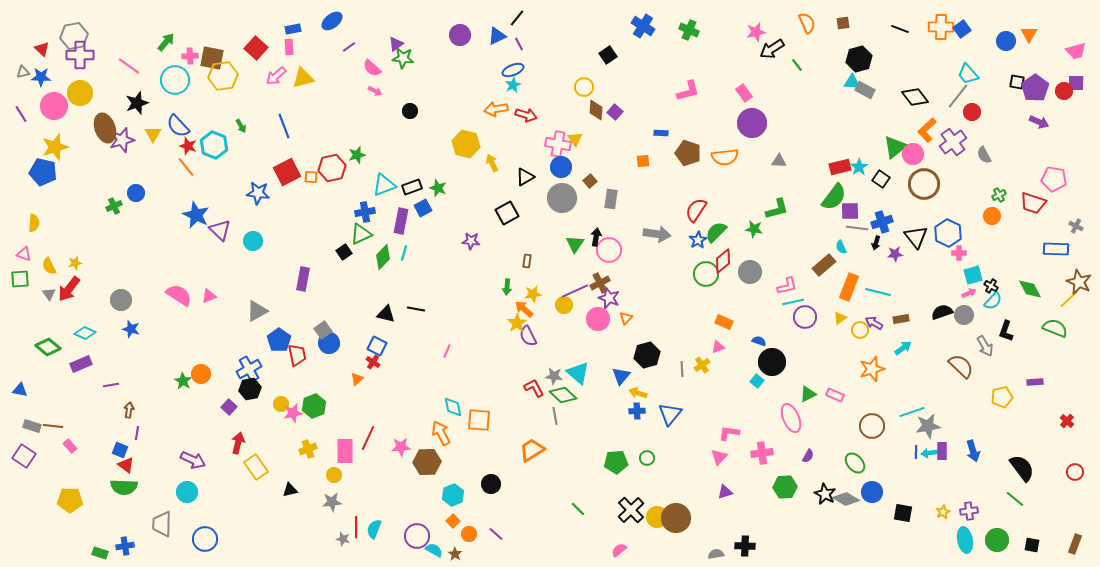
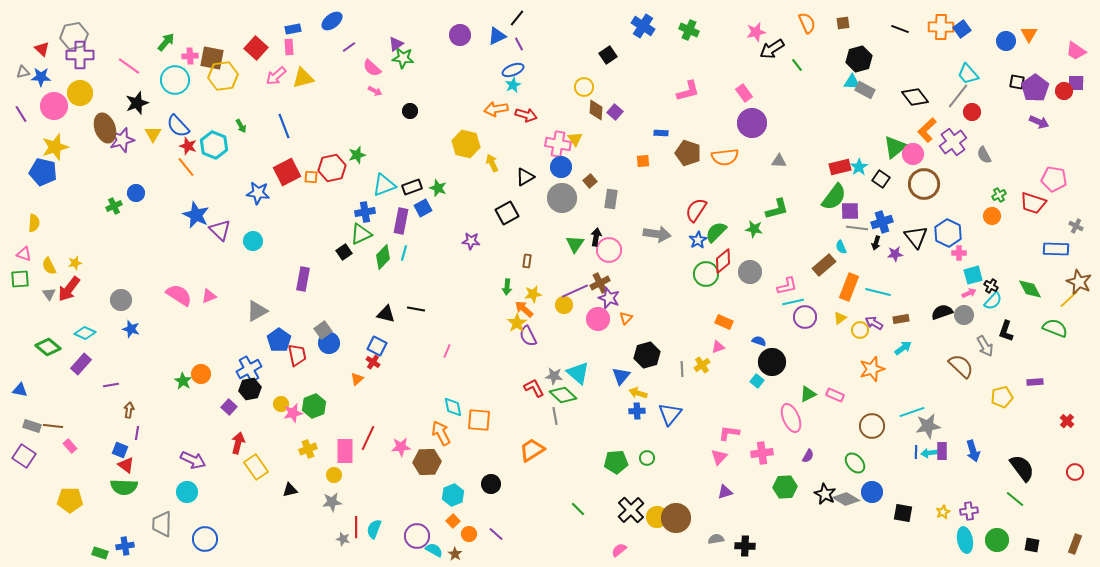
pink trapezoid at (1076, 51): rotated 50 degrees clockwise
purple rectangle at (81, 364): rotated 25 degrees counterclockwise
gray semicircle at (716, 554): moved 15 px up
